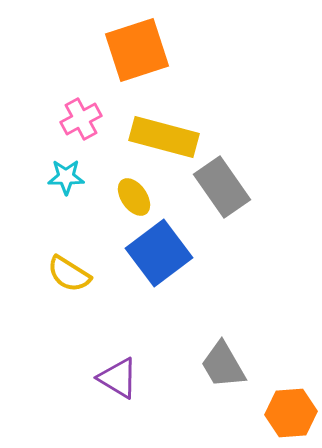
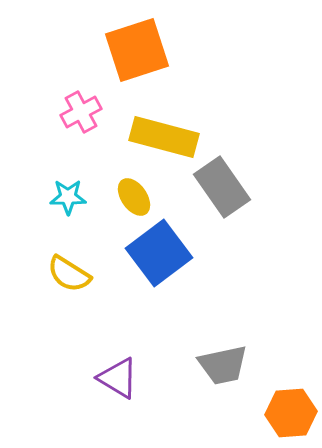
pink cross: moved 7 px up
cyan star: moved 2 px right, 20 px down
gray trapezoid: rotated 72 degrees counterclockwise
